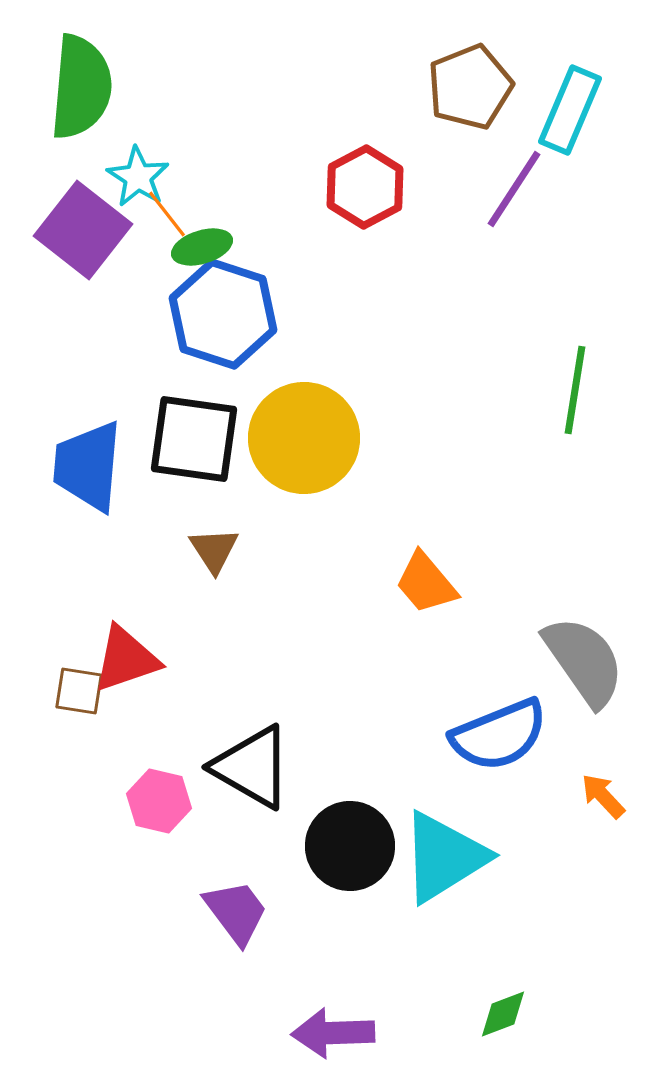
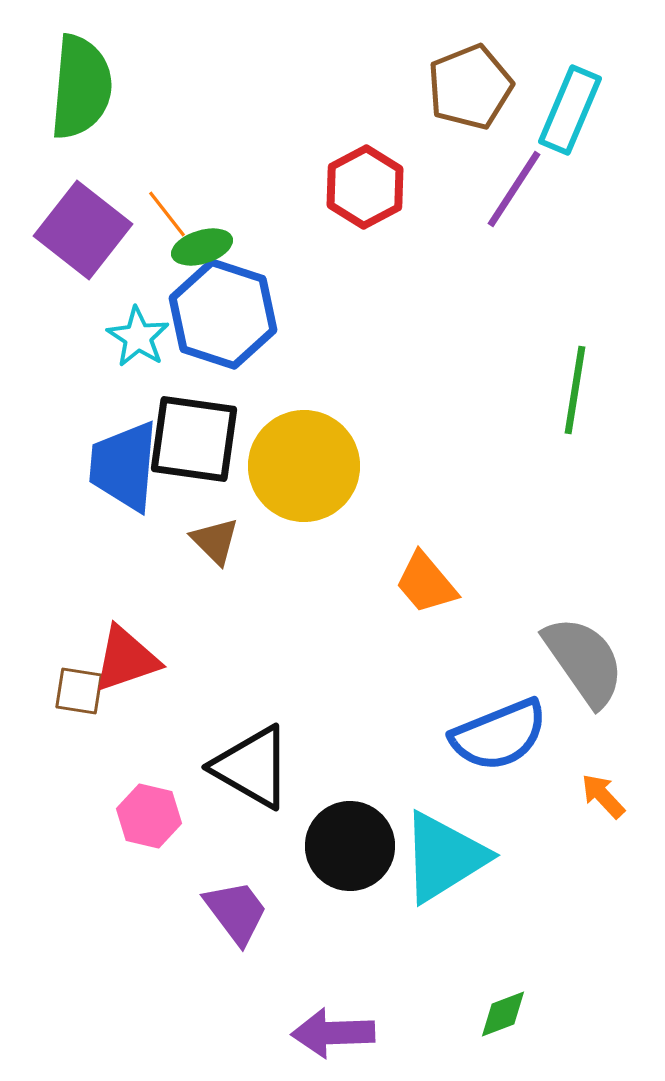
cyan star: moved 160 px down
yellow circle: moved 28 px down
blue trapezoid: moved 36 px right
brown triangle: moved 1 px right, 9 px up; rotated 12 degrees counterclockwise
pink hexagon: moved 10 px left, 15 px down
